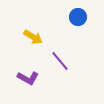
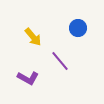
blue circle: moved 11 px down
yellow arrow: rotated 18 degrees clockwise
